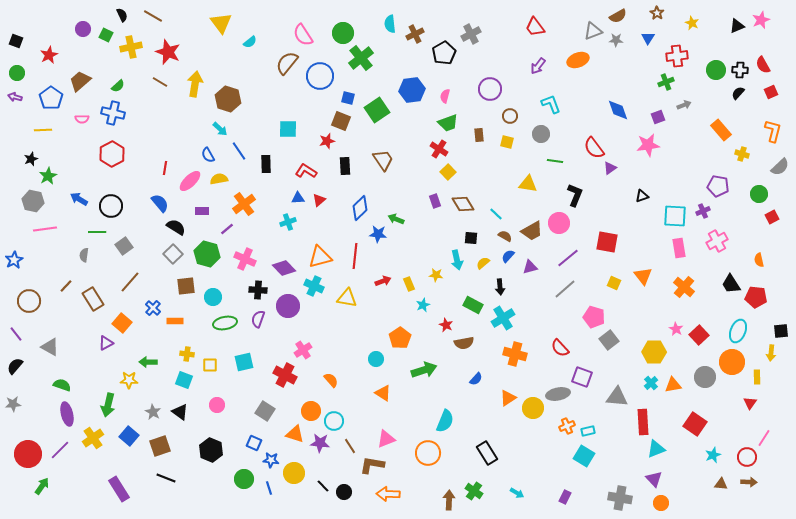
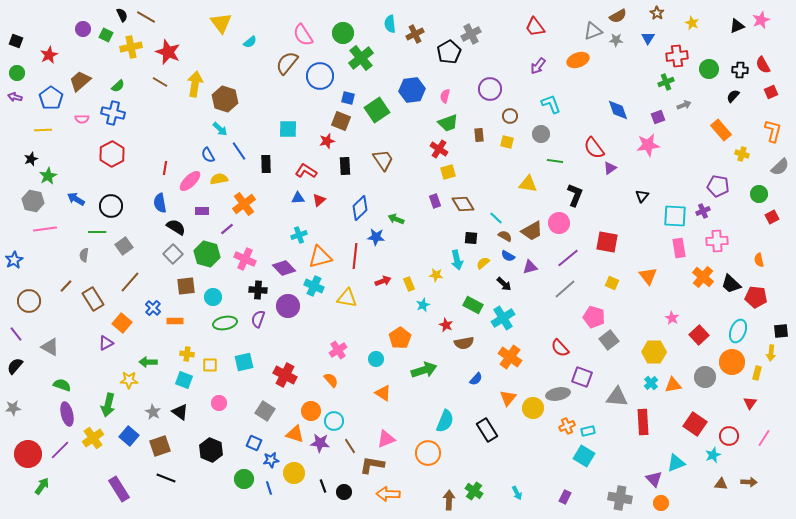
brown line at (153, 16): moved 7 px left, 1 px down
black pentagon at (444, 53): moved 5 px right, 1 px up
green circle at (716, 70): moved 7 px left, 1 px up
black semicircle at (738, 93): moved 5 px left, 3 px down
brown hexagon at (228, 99): moved 3 px left
yellow square at (448, 172): rotated 28 degrees clockwise
black triangle at (642, 196): rotated 32 degrees counterclockwise
blue arrow at (79, 199): moved 3 px left
blue semicircle at (160, 203): rotated 150 degrees counterclockwise
cyan line at (496, 214): moved 4 px down
cyan cross at (288, 222): moved 11 px right, 13 px down
blue star at (378, 234): moved 2 px left, 3 px down
pink cross at (717, 241): rotated 25 degrees clockwise
blue semicircle at (508, 256): rotated 104 degrees counterclockwise
orange triangle at (643, 276): moved 5 px right
yellow square at (614, 283): moved 2 px left
black trapezoid at (731, 284): rotated 15 degrees counterclockwise
black arrow at (500, 287): moved 4 px right, 3 px up; rotated 42 degrees counterclockwise
orange cross at (684, 287): moved 19 px right, 10 px up
pink star at (676, 329): moved 4 px left, 11 px up
pink cross at (303, 350): moved 35 px right
orange cross at (515, 354): moved 5 px left, 3 px down; rotated 20 degrees clockwise
yellow rectangle at (757, 377): moved 4 px up; rotated 16 degrees clockwise
orange triangle at (508, 398): rotated 18 degrees counterclockwise
gray star at (13, 404): moved 4 px down
pink circle at (217, 405): moved 2 px right, 2 px up
cyan triangle at (656, 449): moved 20 px right, 14 px down
black rectangle at (487, 453): moved 23 px up
red circle at (747, 457): moved 18 px left, 21 px up
blue star at (271, 460): rotated 14 degrees counterclockwise
black line at (323, 486): rotated 24 degrees clockwise
cyan arrow at (517, 493): rotated 32 degrees clockwise
